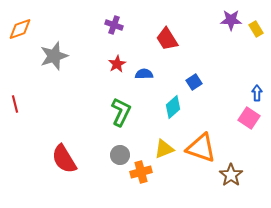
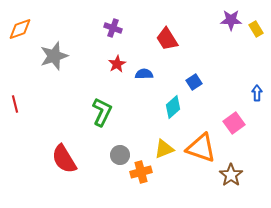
purple cross: moved 1 px left, 3 px down
green L-shape: moved 19 px left
pink square: moved 15 px left, 5 px down; rotated 20 degrees clockwise
